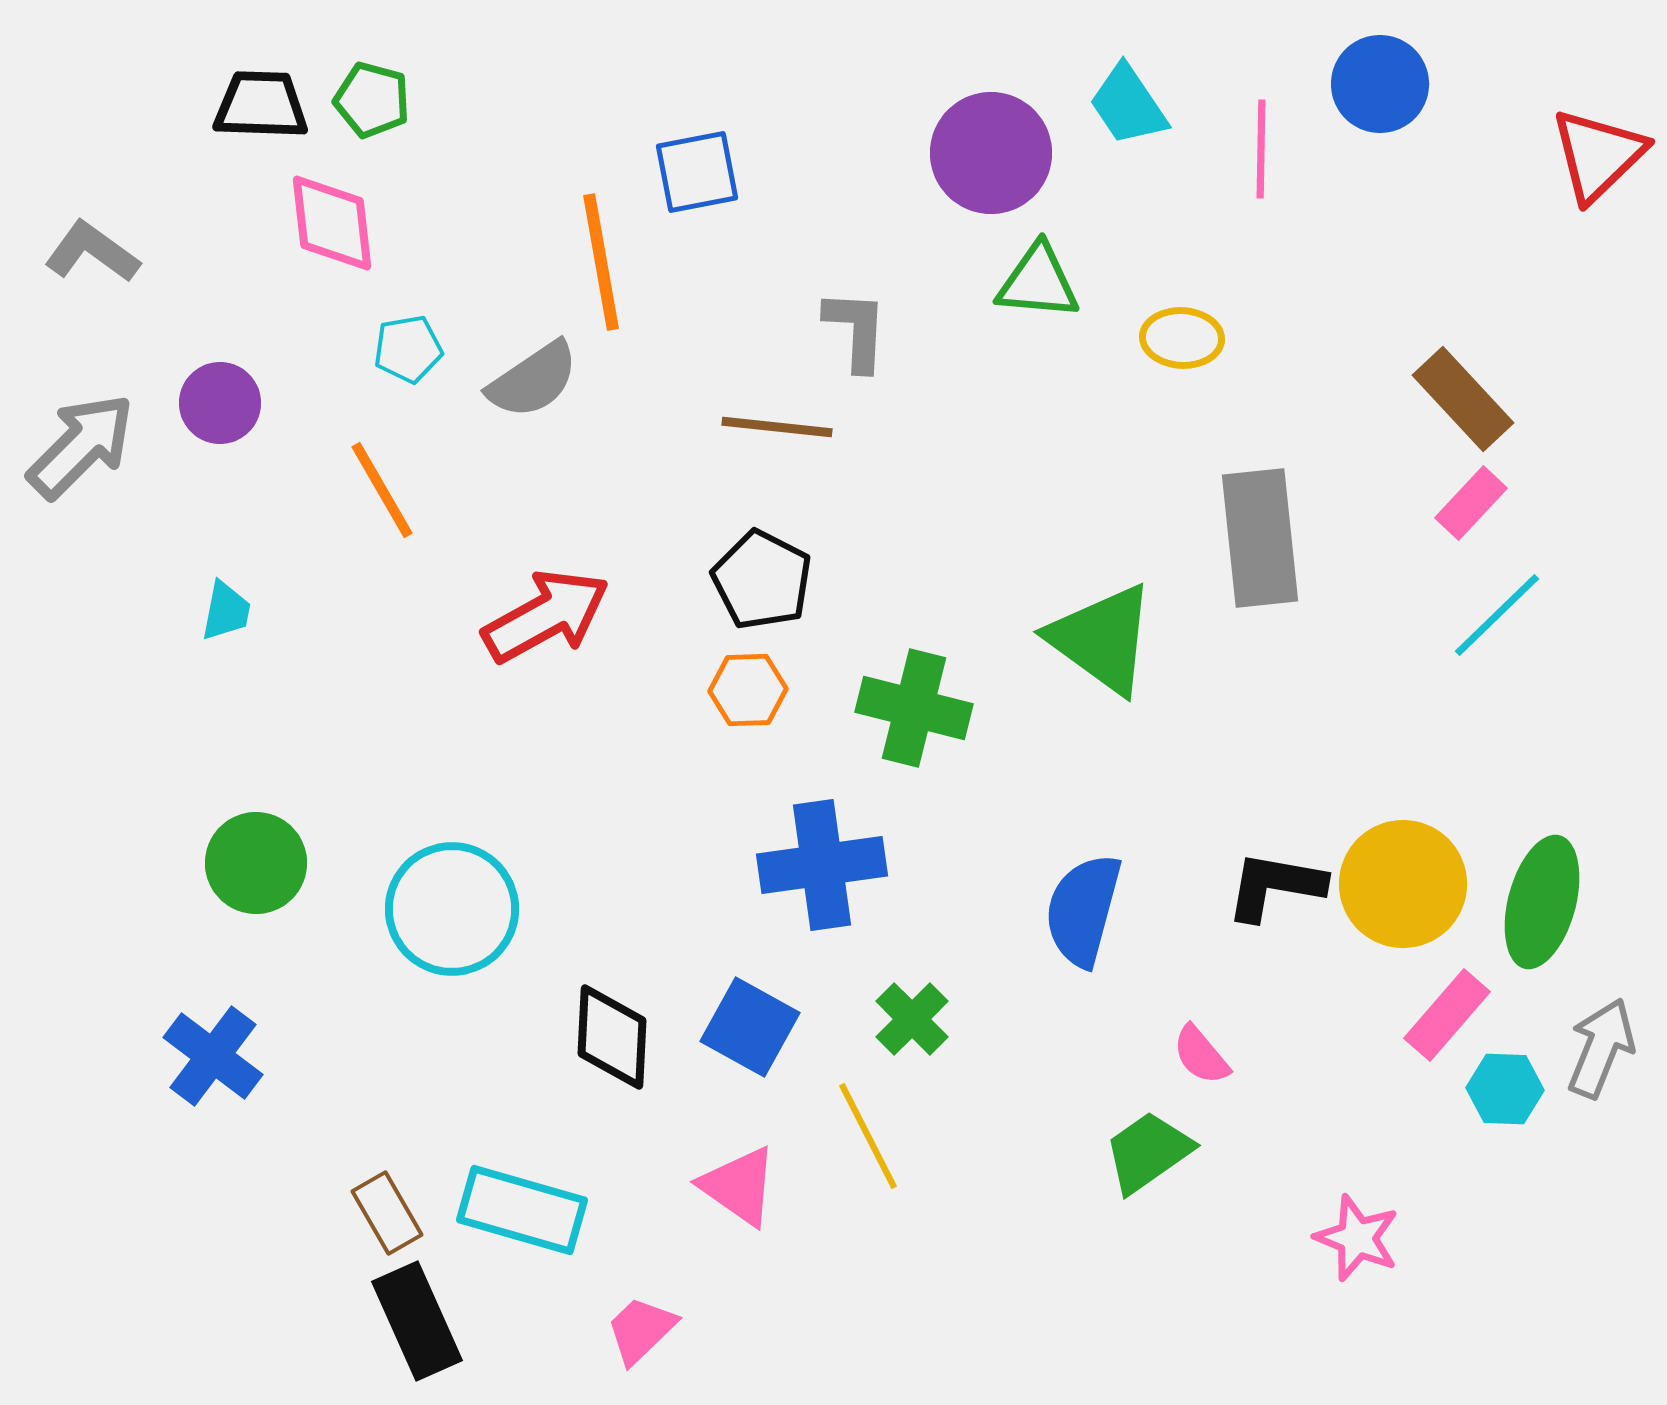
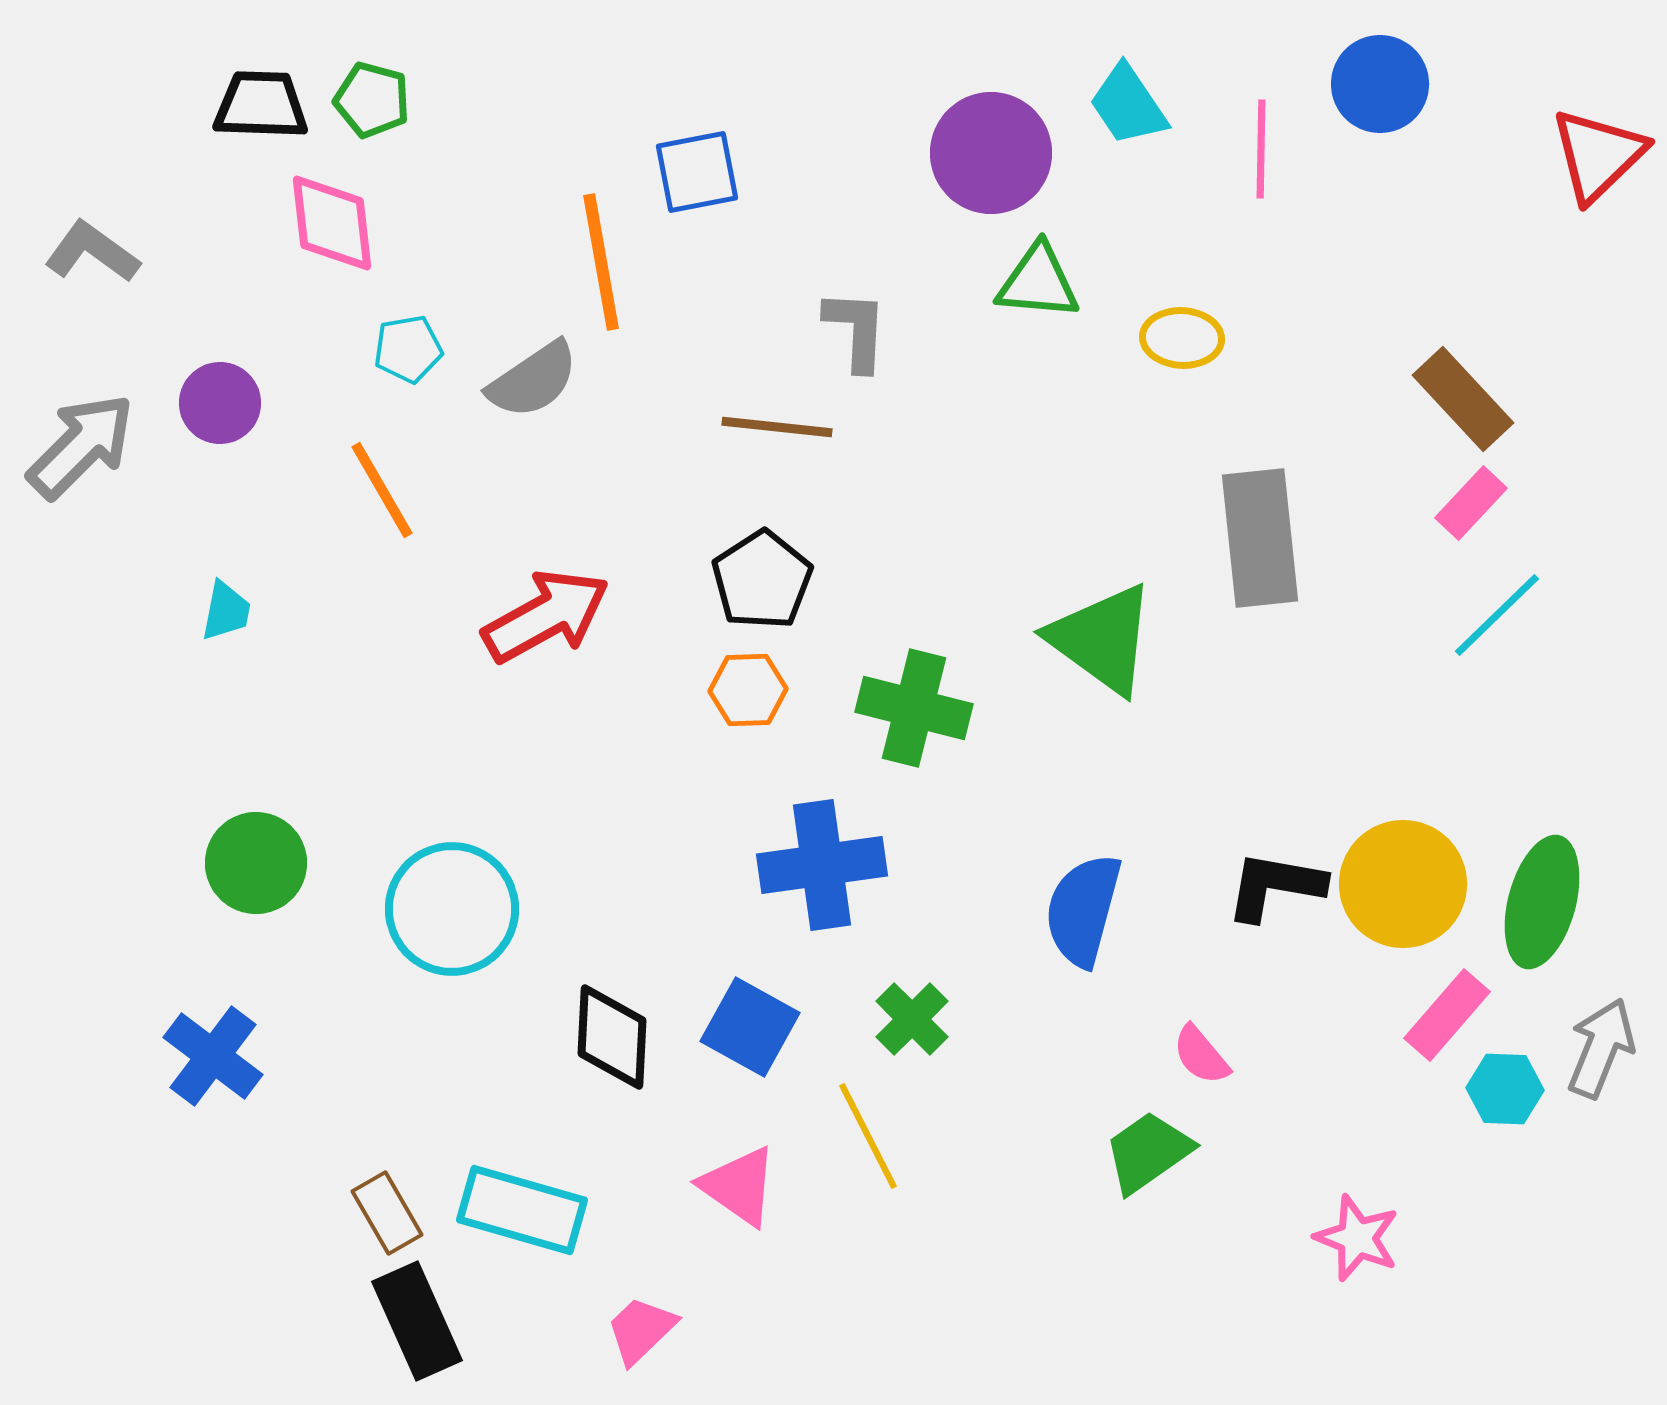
black pentagon at (762, 580): rotated 12 degrees clockwise
